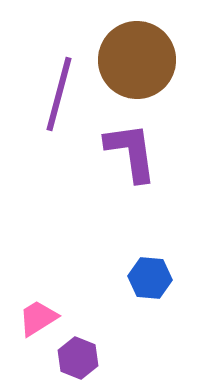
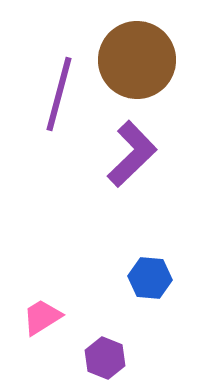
purple L-shape: moved 1 px right, 2 px down; rotated 54 degrees clockwise
pink trapezoid: moved 4 px right, 1 px up
purple hexagon: moved 27 px right
